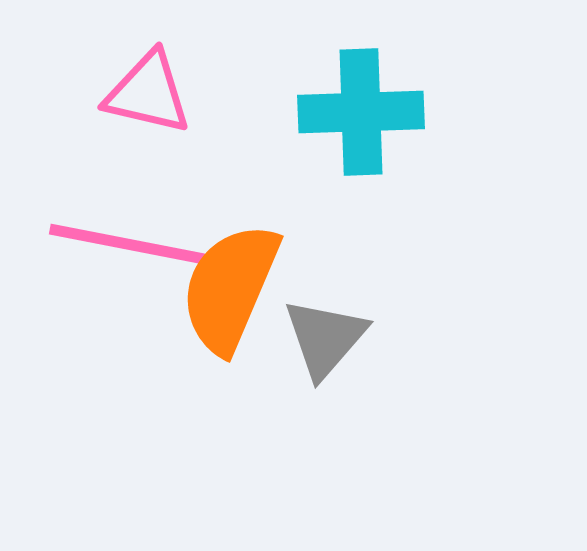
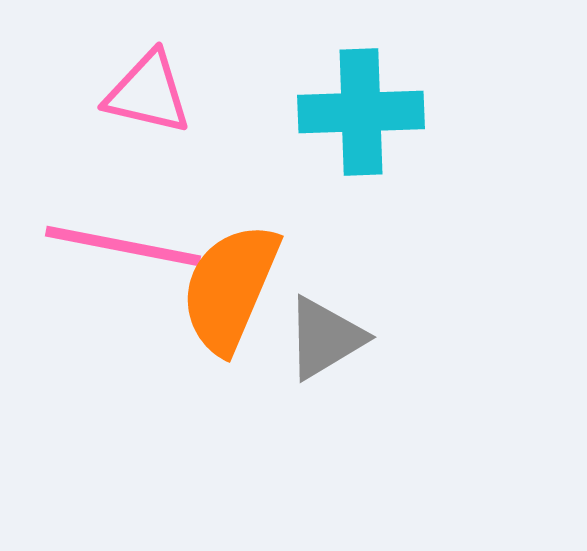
pink line: moved 4 px left, 2 px down
gray triangle: rotated 18 degrees clockwise
